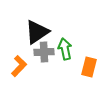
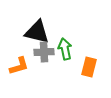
black triangle: rotated 48 degrees clockwise
orange L-shape: rotated 30 degrees clockwise
